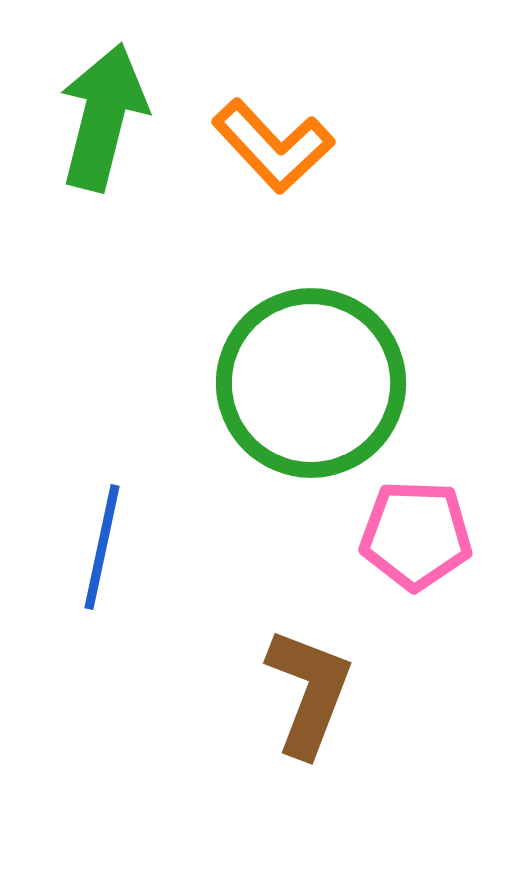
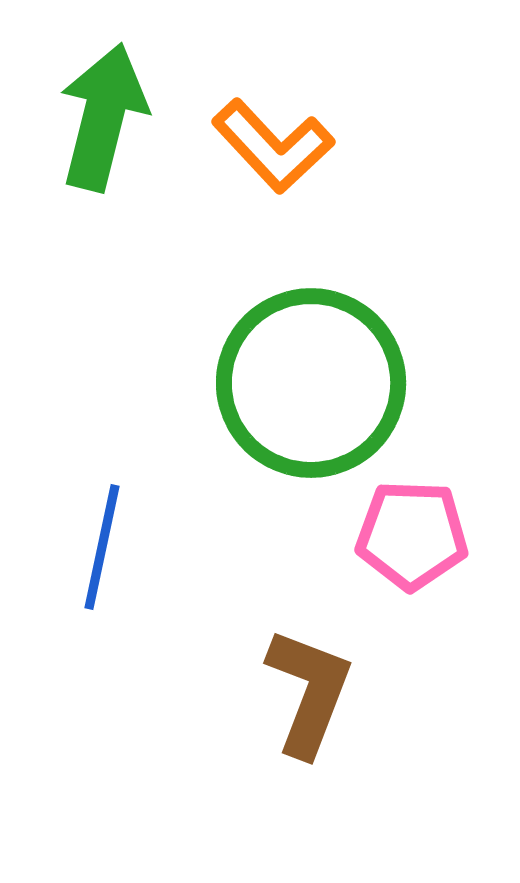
pink pentagon: moved 4 px left
